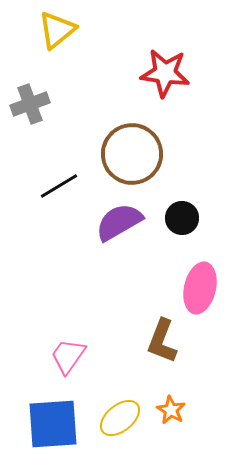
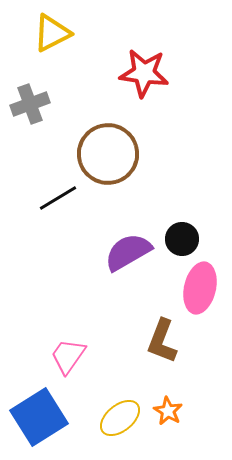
yellow triangle: moved 5 px left, 3 px down; rotated 12 degrees clockwise
red star: moved 21 px left
brown circle: moved 24 px left
black line: moved 1 px left, 12 px down
black circle: moved 21 px down
purple semicircle: moved 9 px right, 30 px down
orange star: moved 3 px left, 1 px down
blue square: moved 14 px left, 7 px up; rotated 28 degrees counterclockwise
